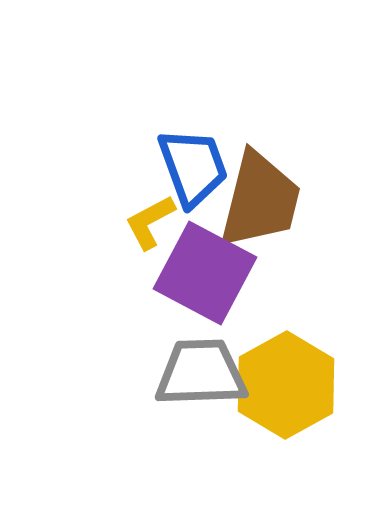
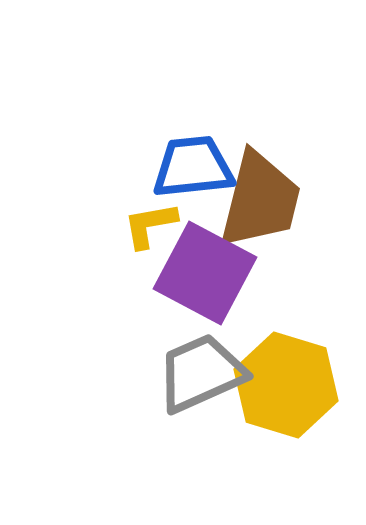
blue trapezoid: rotated 76 degrees counterclockwise
yellow L-shape: moved 3 px down; rotated 18 degrees clockwise
gray trapezoid: rotated 22 degrees counterclockwise
yellow hexagon: rotated 14 degrees counterclockwise
